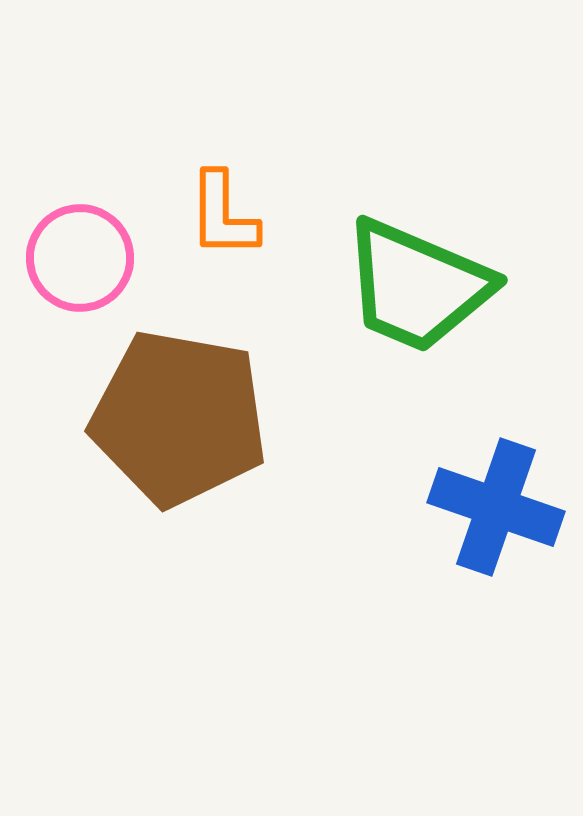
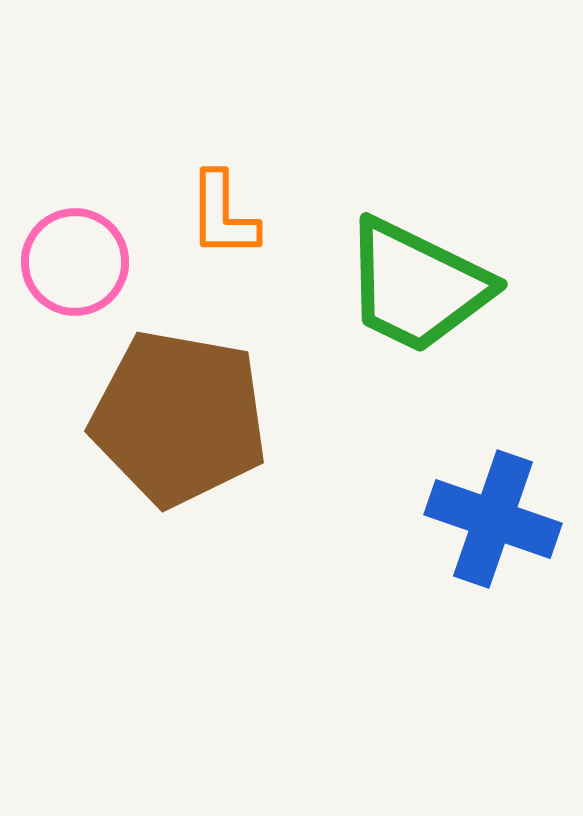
pink circle: moved 5 px left, 4 px down
green trapezoid: rotated 3 degrees clockwise
blue cross: moved 3 px left, 12 px down
